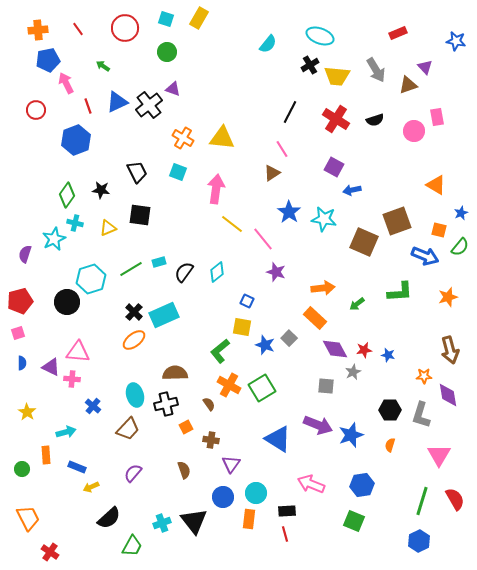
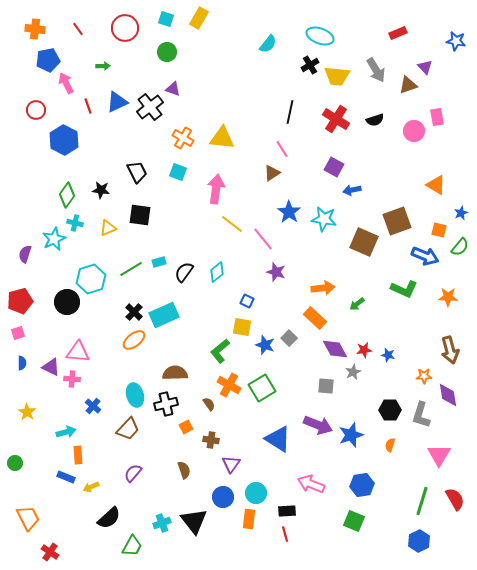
orange cross at (38, 30): moved 3 px left, 1 px up; rotated 12 degrees clockwise
green arrow at (103, 66): rotated 144 degrees clockwise
black cross at (149, 105): moved 1 px right, 2 px down
black line at (290, 112): rotated 15 degrees counterclockwise
blue hexagon at (76, 140): moved 12 px left; rotated 12 degrees counterclockwise
green L-shape at (400, 292): moved 4 px right, 3 px up; rotated 28 degrees clockwise
orange star at (448, 297): rotated 18 degrees clockwise
orange rectangle at (46, 455): moved 32 px right
blue rectangle at (77, 467): moved 11 px left, 10 px down
green circle at (22, 469): moved 7 px left, 6 px up
